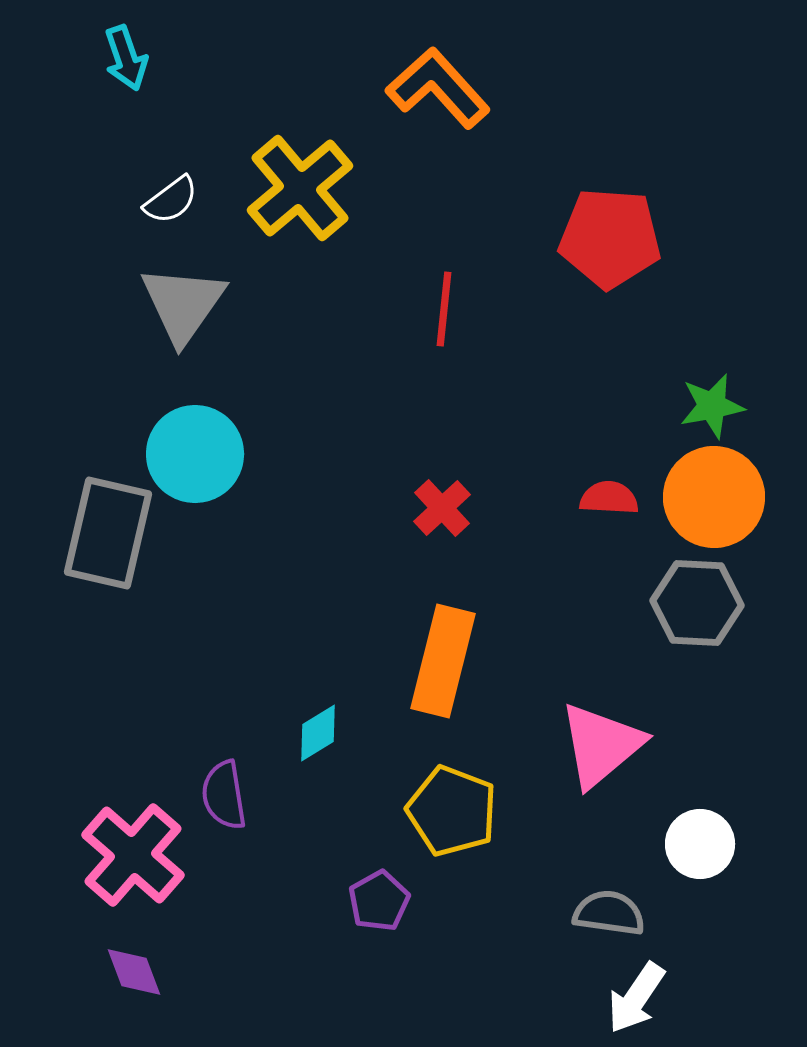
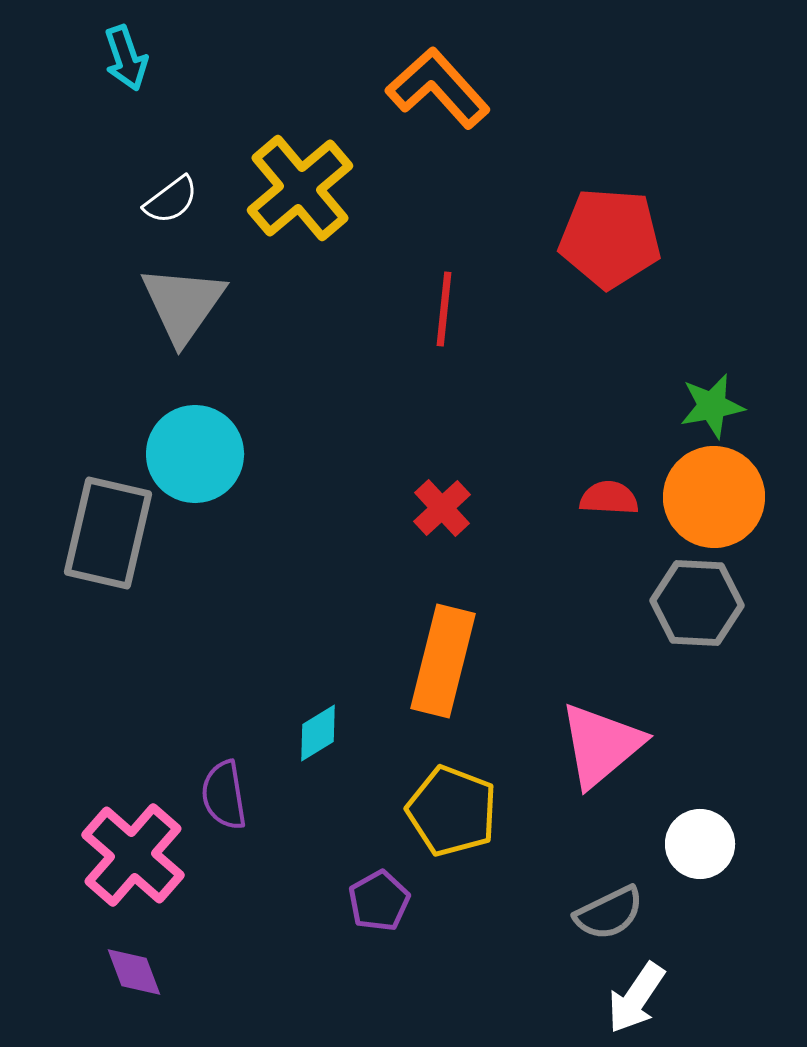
gray semicircle: rotated 146 degrees clockwise
